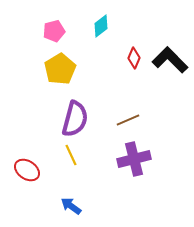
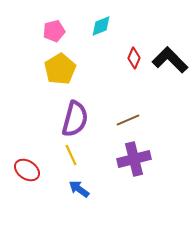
cyan diamond: rotated 15 degrees clockwise
blue arrow: moved 8 px right, 17 px up
